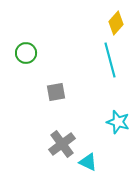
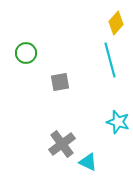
gray square: moved 4 px right, 10 px up
